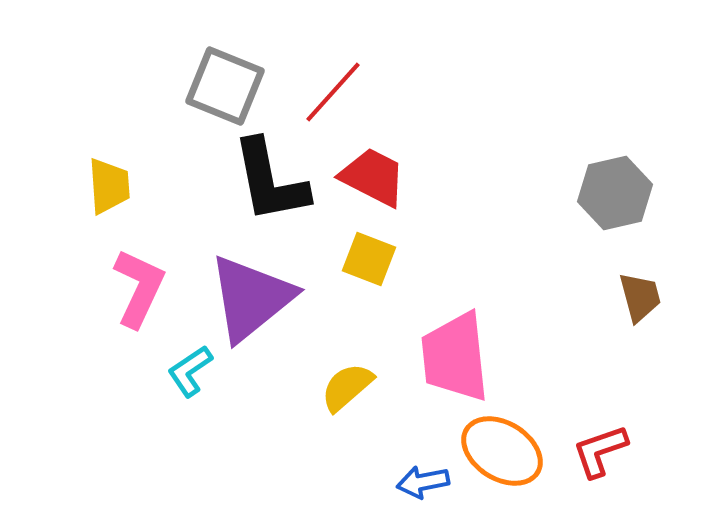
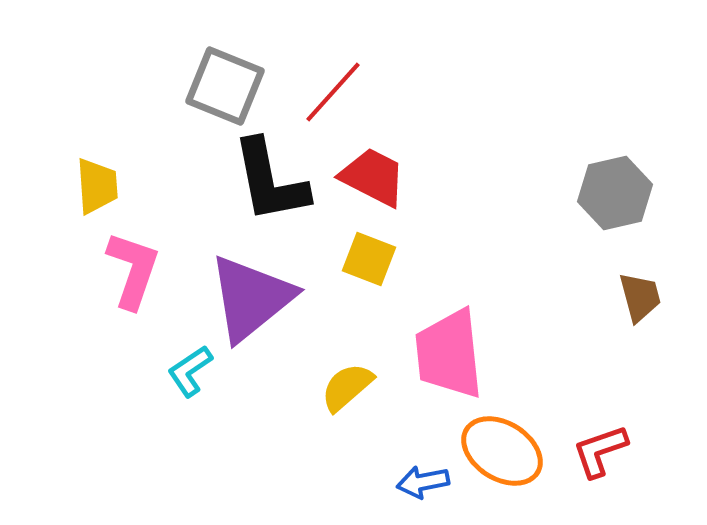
yellow trapezoid: moved 12 px left
pink L-shape: moved 6 px left, 18 px up; rotated 6 degrees counterclockwise
pink trapezoid: moved 6 px left, 3 px up
